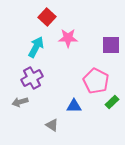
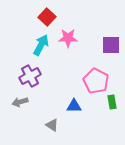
cyan arrow: moved 5 px right, 2 px up
purple cross: moved 2 px left, 2 px up
green rectangle: rotated 56 degrees counterclockwise
